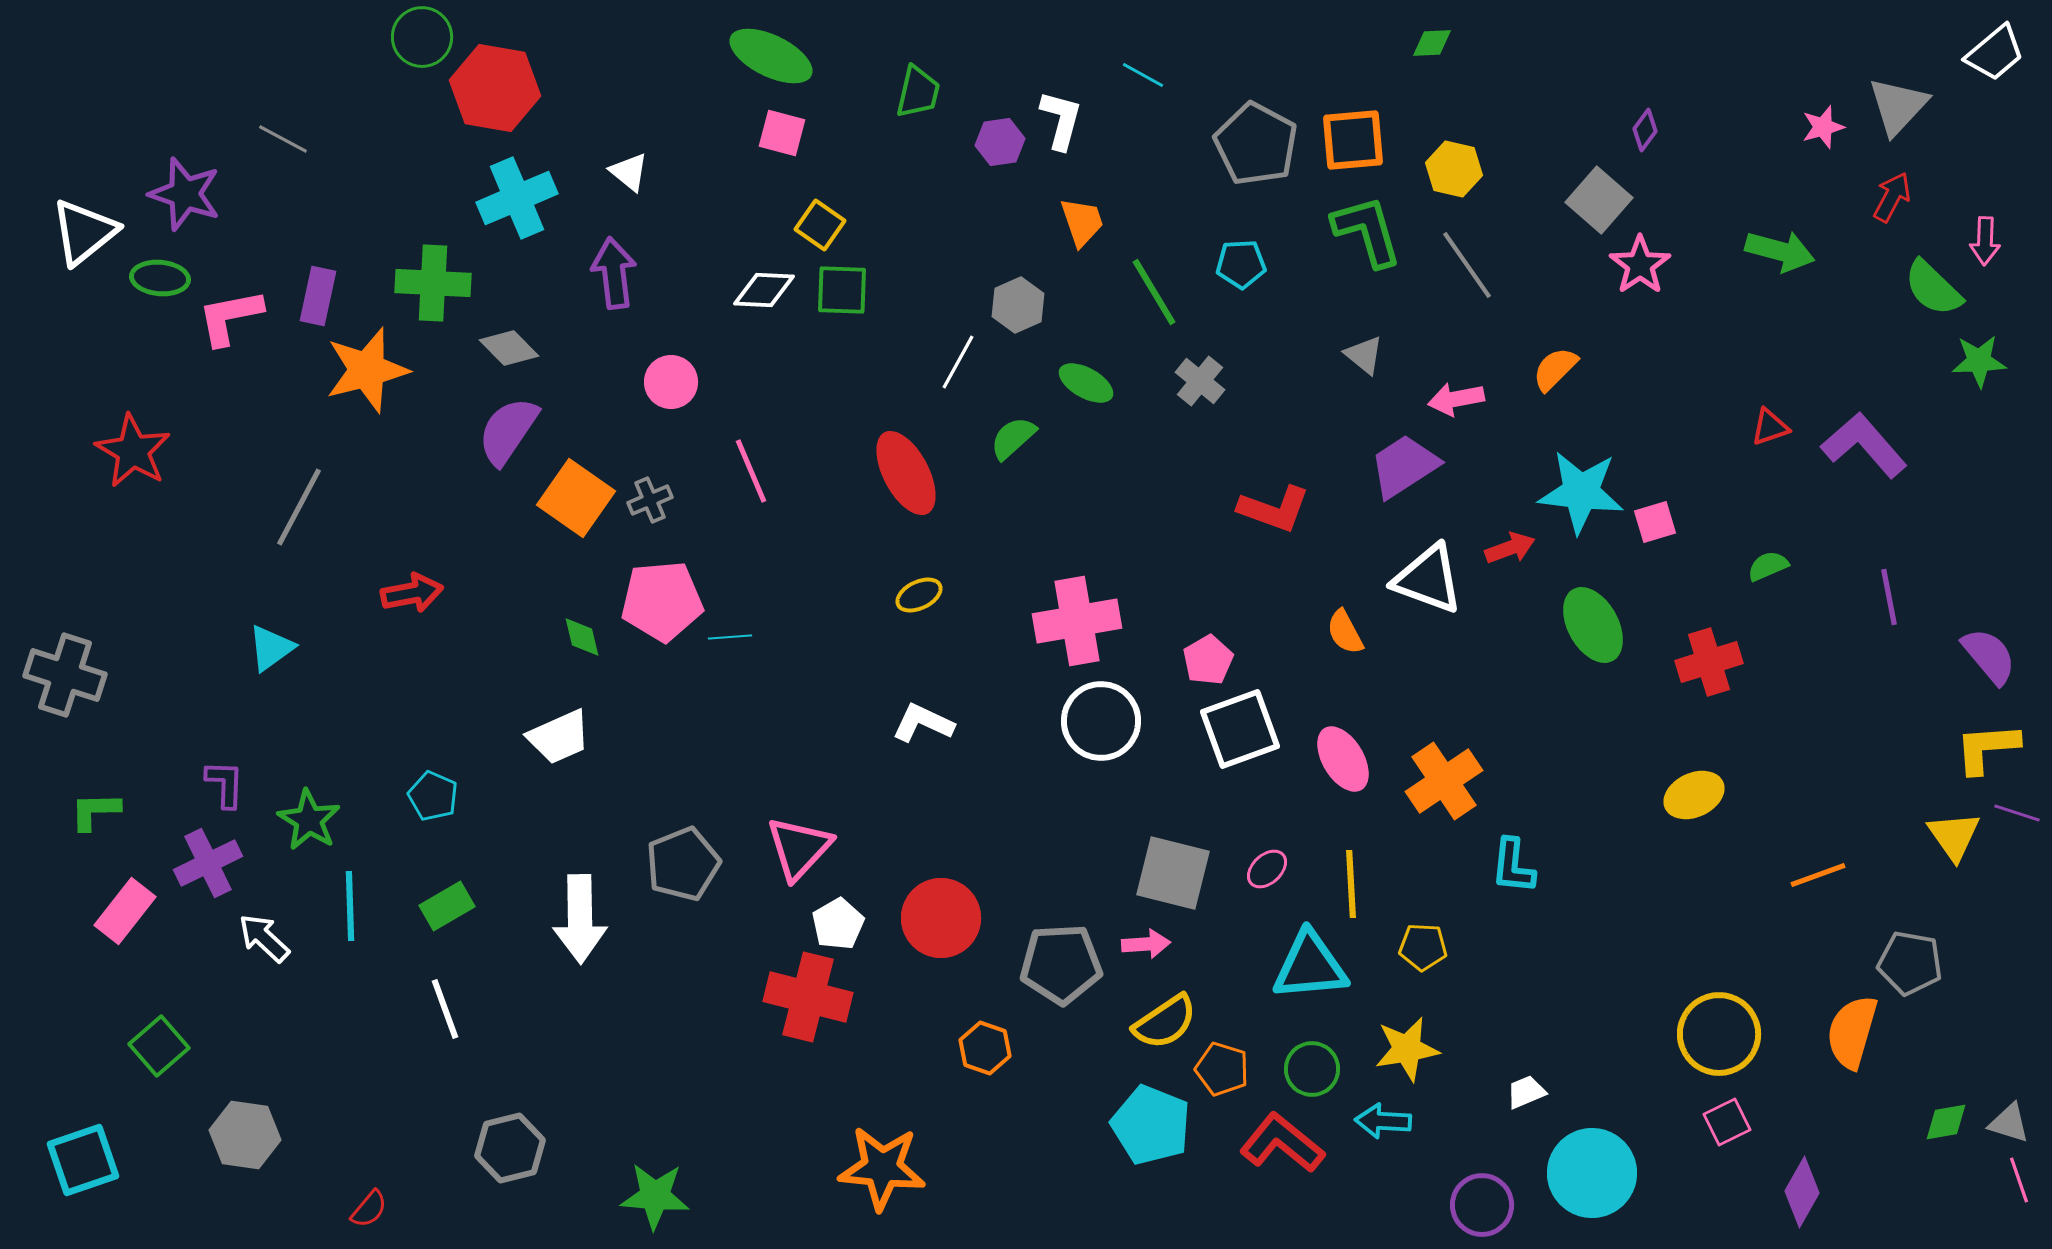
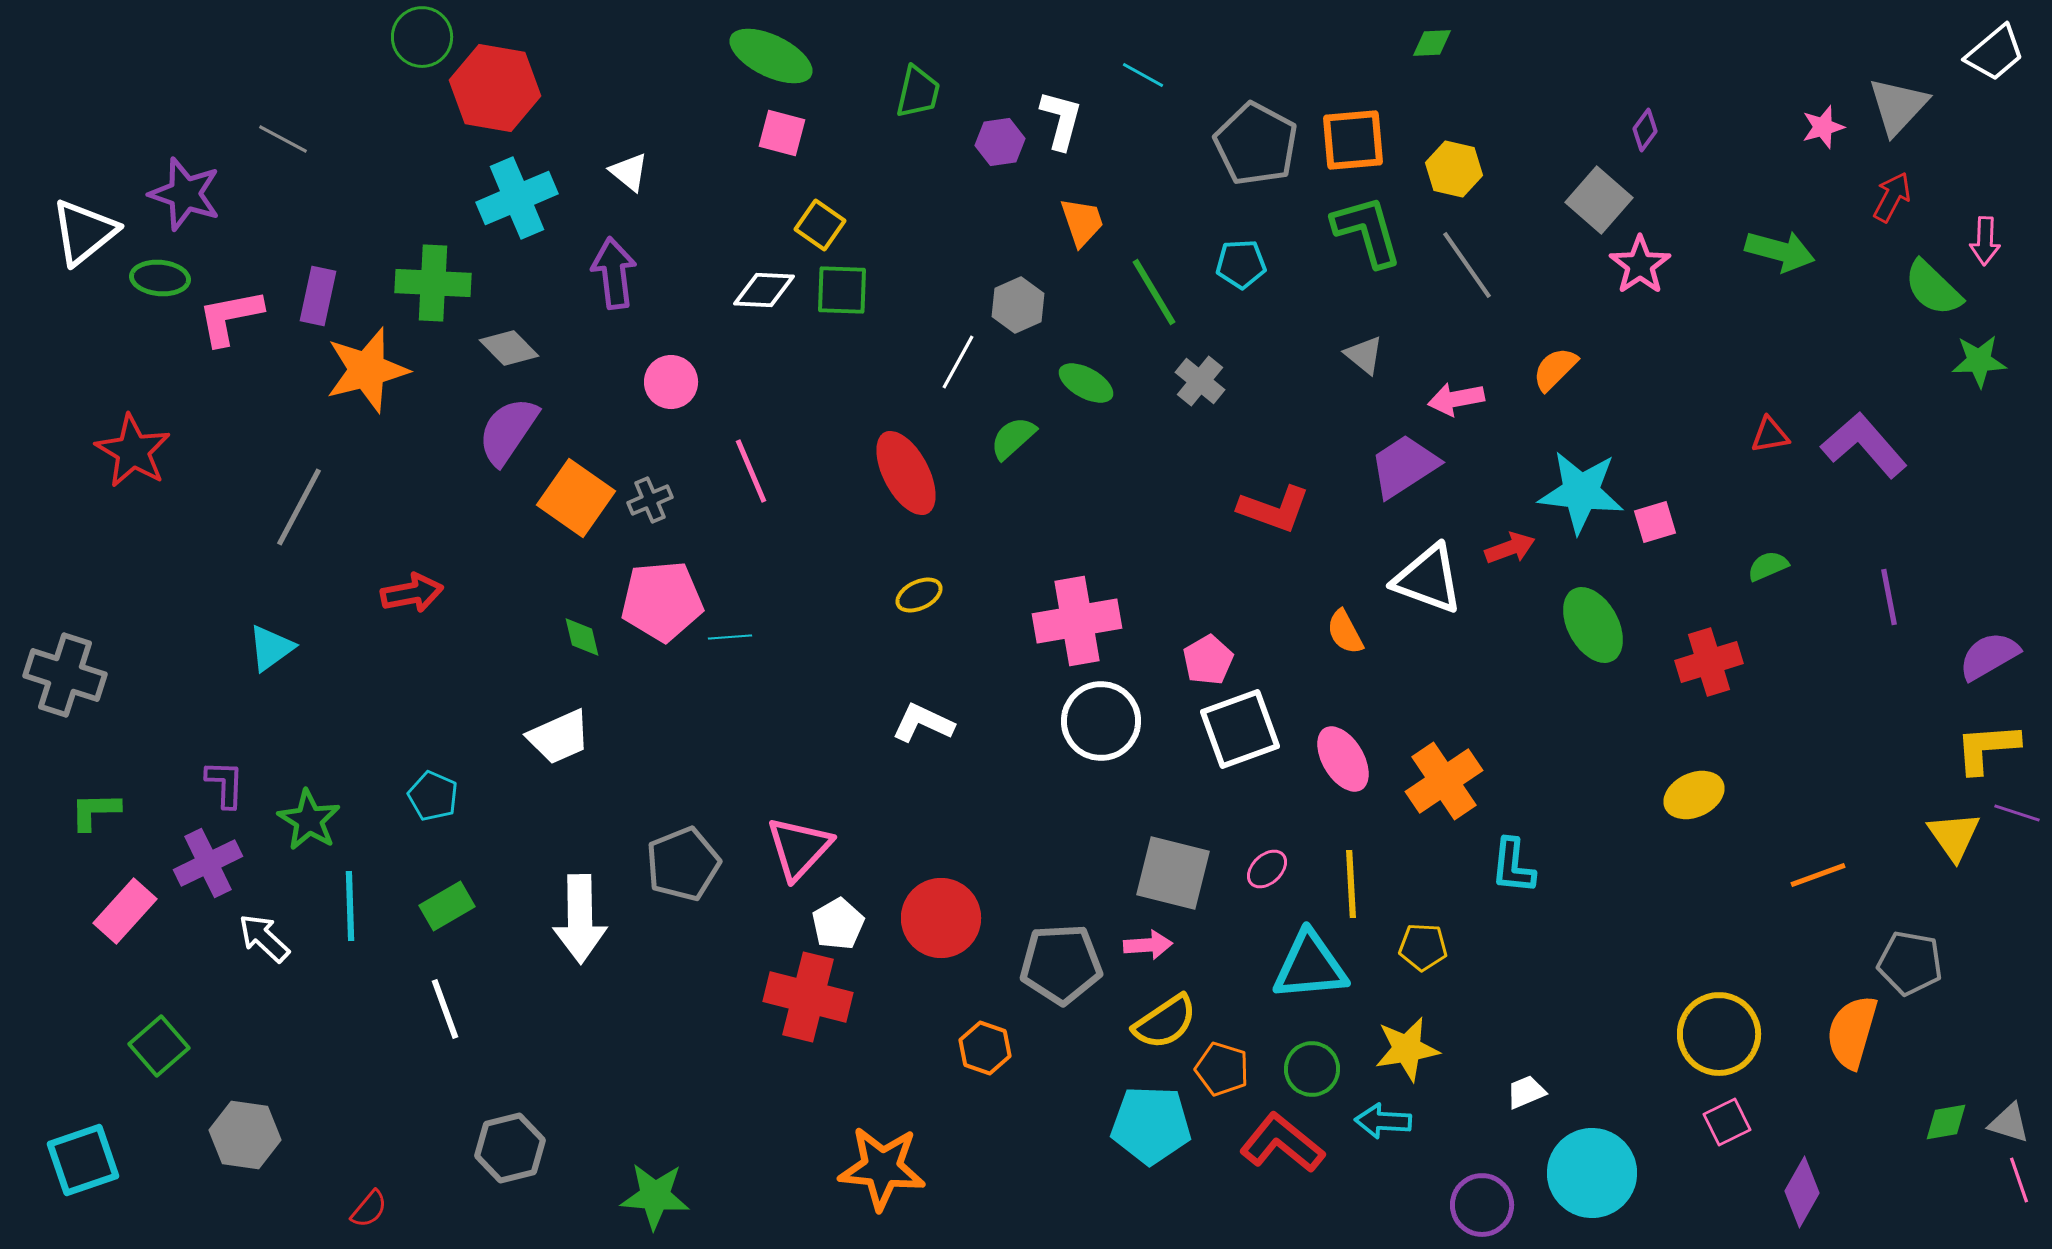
red triangle at (1770, 427): moved 8 px down; rotated 9 degrees clockwise
purple semicircle at (1989, 656): rotated 80 degrees counterclockwise
pink rectangle at (125, 911): rotated 4 degrees clockwise
pink arrow at (1146, 944): moved 2 px right, 1 px down
cyan pentagon at (1151, 1125): rotated 20 degrees counterclockwise
